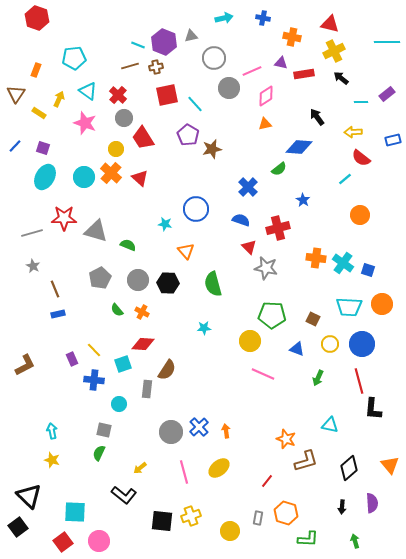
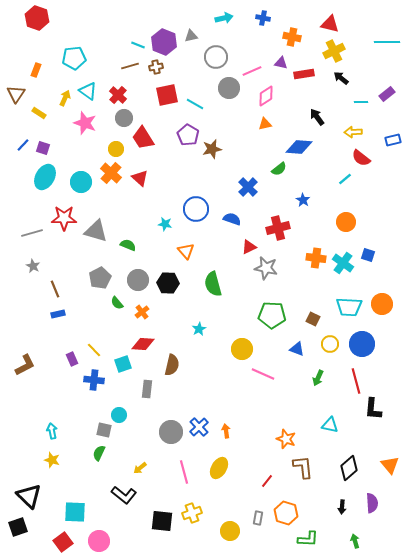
gray circle at (214, 58): moved 2 px right, 1 px up
yellow arrow at (59, 99): moved 6 px right, 1 px up
cyan line at (195, 104): rotated 18 degrees counterclockwise
blue line at (15, 146): moved 8 px right, 1 px up
cyan circle at (84, 177): moved 3 px left, 5 px down
orange circle at (360, 215): moved 14 px left, 7 px down
blue semicircle at (241, 220): moved 9 px left, 1 px up
red triangle at (249, 247): rotated 49 degrees clockwise
blue square at (368, 270): moved 15 px up
green semicircle at (117, 310): moved 7 px up
orange cross at (142, 312): rotated 24 degrees clockwise
cyan star at (204, 328): moved 5 px left, 1 px down; rotated 24 degrees counterclockwise
yellow circle at (250, 341): moved 8 px left, 8 px down
brown semicircle at (167, 370): moved 5 px right, 5 px up; rotated 20 degrees counterclockwise
red line at (359, 381): moved 3 px left
cyan circle at (119, 404): moved 11 px down
brown L-shape at (306, 461): moved 3 px left, 6 px down; rotated 80 degrees counterclockwise
yellow ellipse at (219, 468): rotated 20 degrees counterclockwise
yellow cross at (191, 516): moved 1 px right, 3 px up
black square at (18, 527): rotated 18 degrees clockwise
